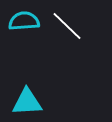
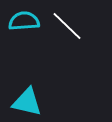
cyan triangle: rotated 16 degrees clockwise
